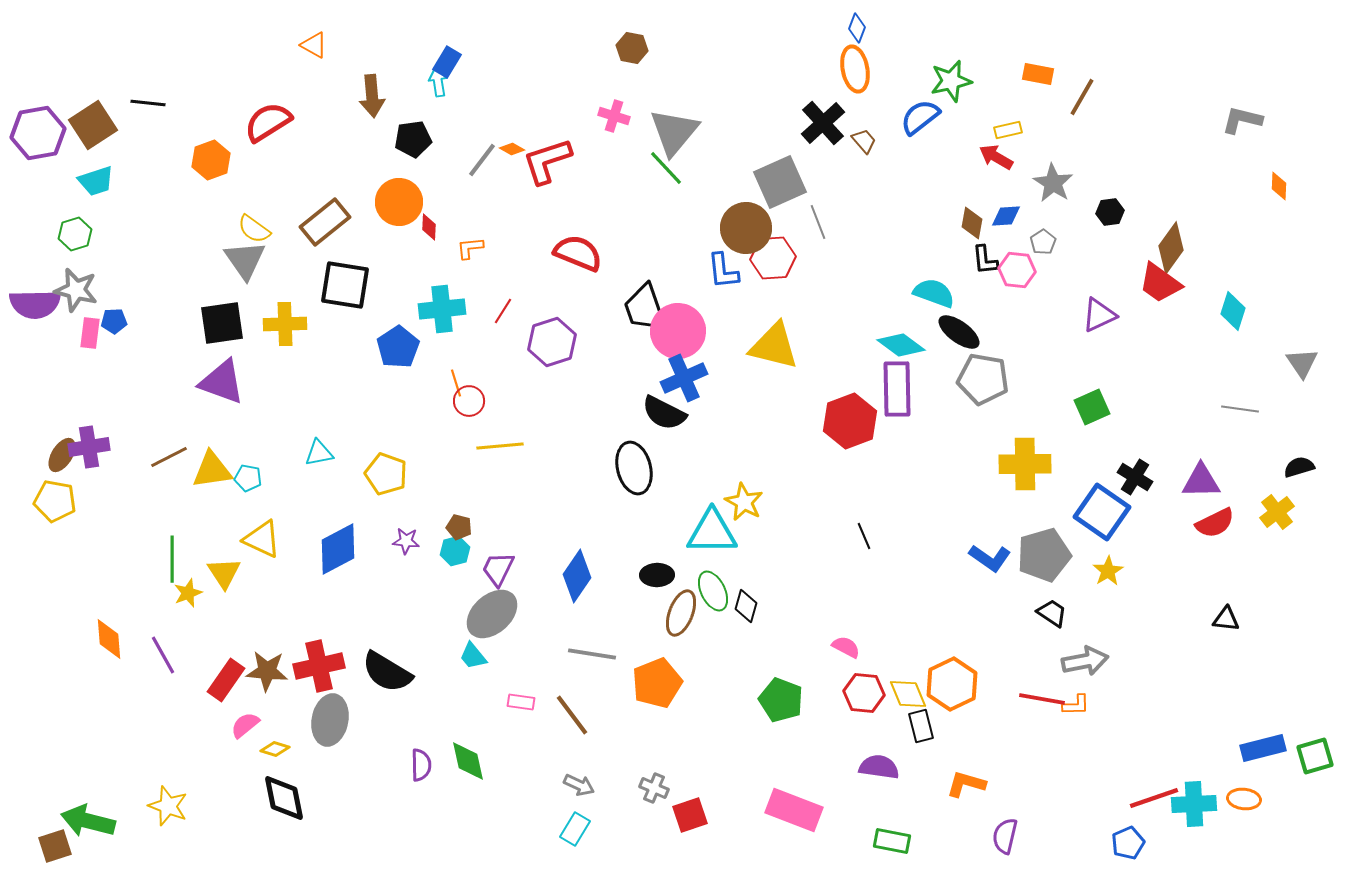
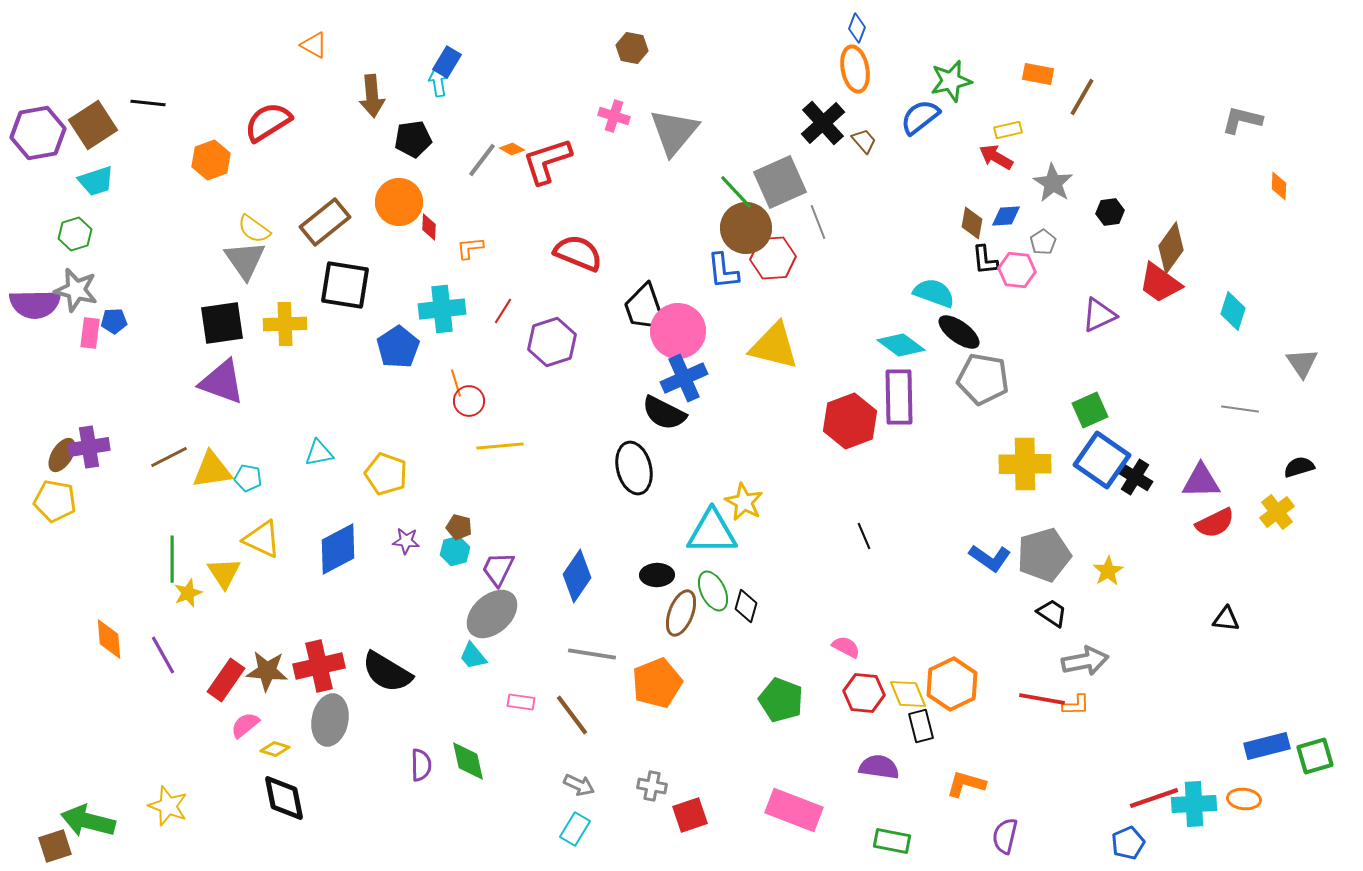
green line at (666, 168): moved 70 px right, 24 px down
purple rectangle at (897, 389): moved 2 px right, 8 px down
green square at (1092, 407): moved 2 px left, 3 px down
blue square at (1102, 512): moved 52 px up
blue rectangle at (1263, 748): moved 4 px right, 2 px up
gray cross at (654, 788): moved 2 px left, 2 px up; rotated 12 degrees counterclockwise
